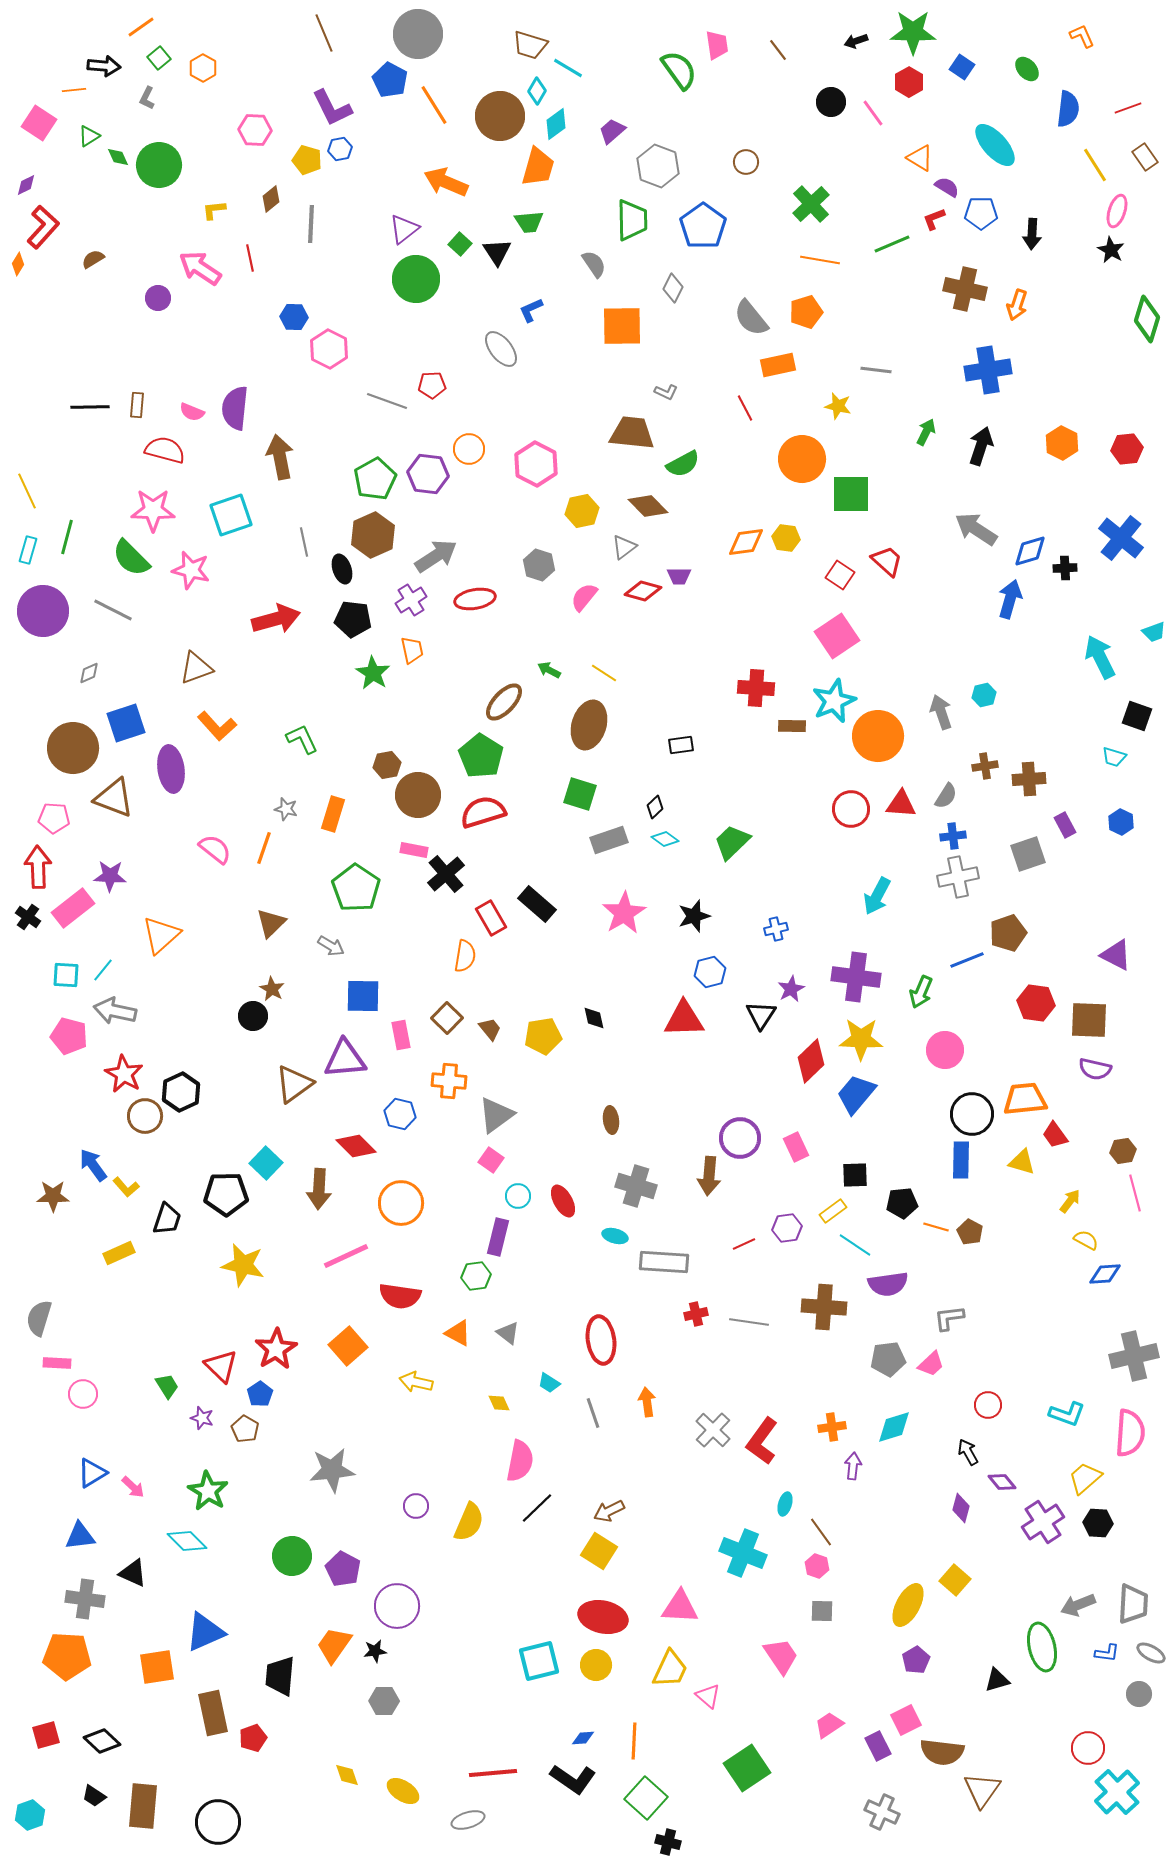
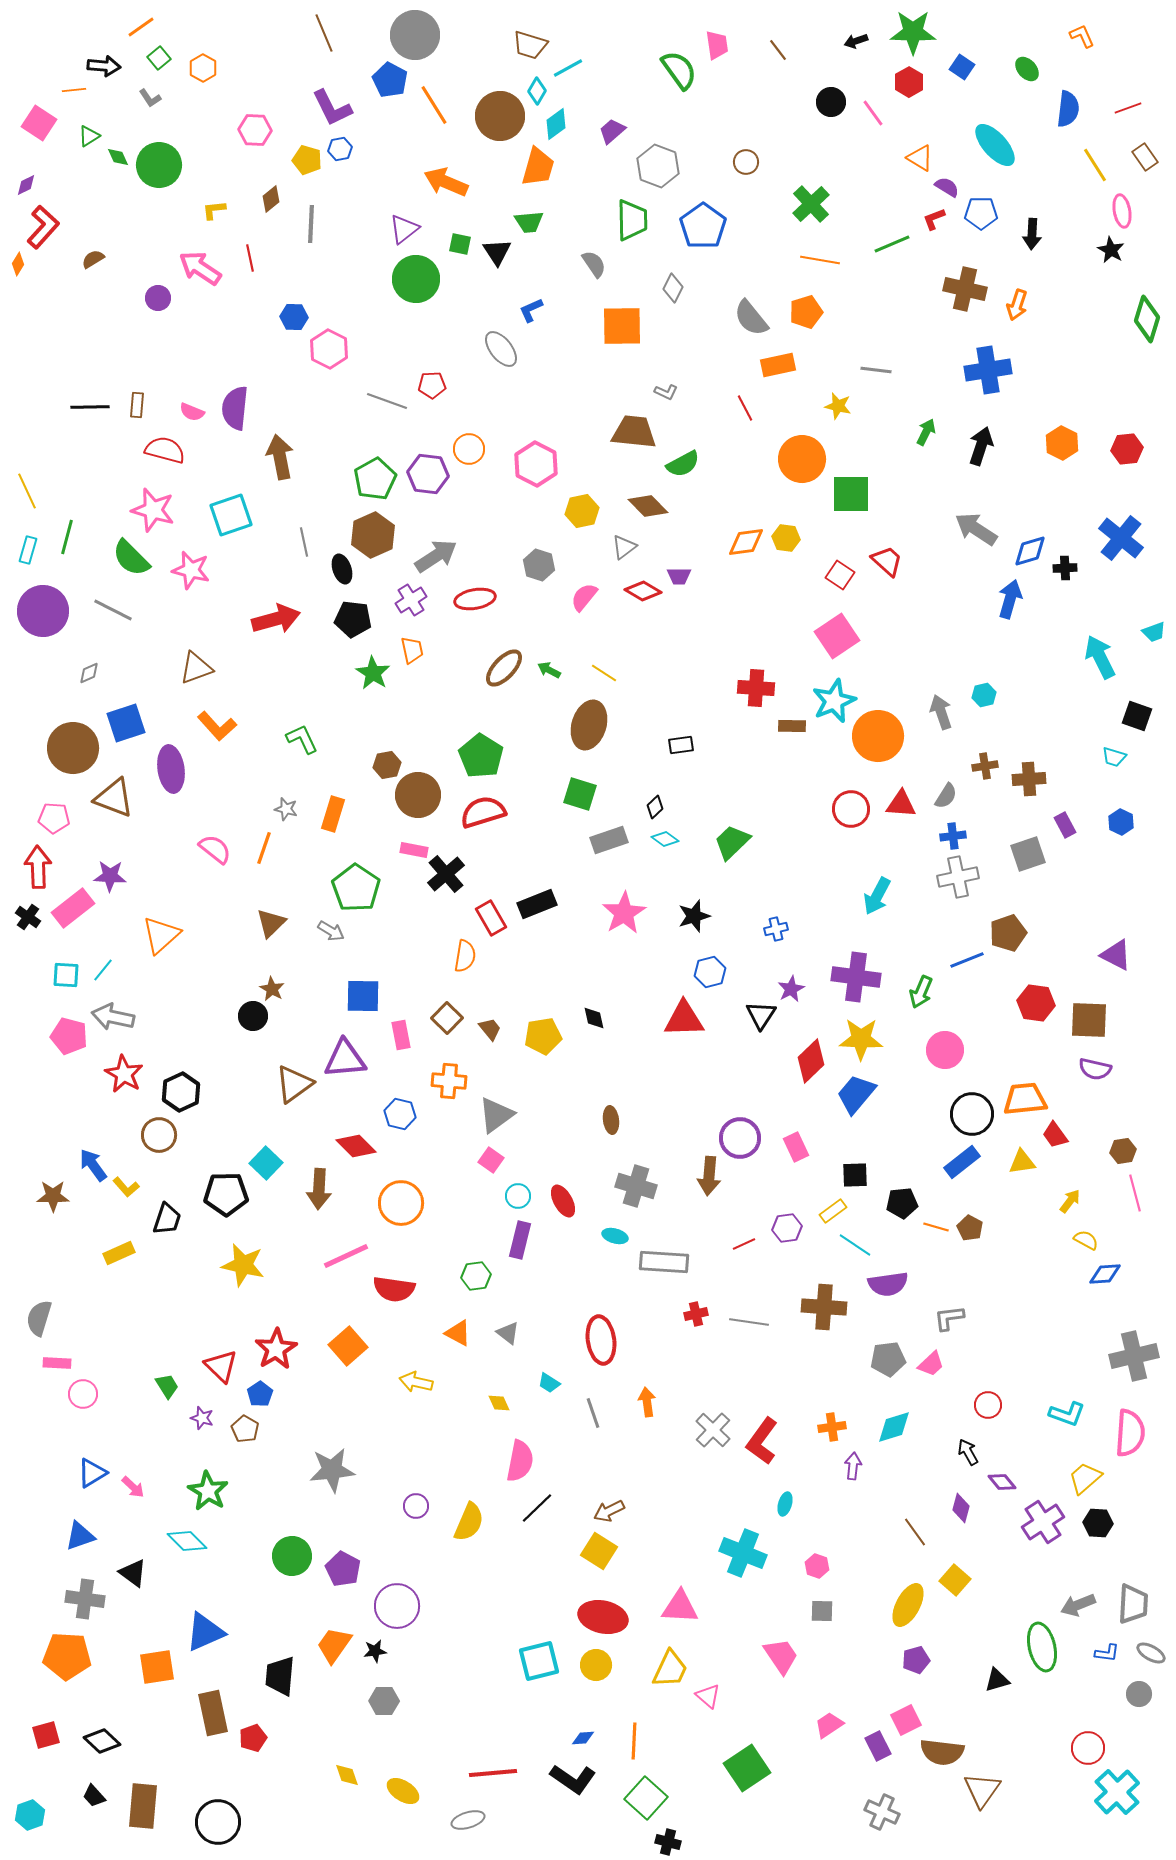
gray circle at (418, 34): moved 3 px left, 1 px down
cyan line at (568, 68): rotated 60 degrees counterclockwise
gray L-shape at (147, 98): moved 3 px right; rotated 60 degrees counterclockwise
pink ellipse at (1117, 211): moved 5 px right; rotated 28 degrees counterclockwise
green square at (460, 244): rotated 30 degrees counterclockwise
brown trapezoid at (632, 433): moved 2 px right, 1 px up
pink star at (153, 510): rotated 15 degrees clockwise
red diamond at (643, 591): rotated 15 degrees clockwise
brown ellipse at (504, 702): moved 34 px up
black rectangle at (537, 904): rotated 63 degrees counterclockwise
gray arrow at (331, 946): moved 15 px up
gray arrow at (115, 1011): moved 2 px left, 6 px down
brown circle at (145, 1116): moved 14 px right, 19 px down
blue rectangle at (961, 1160): moved 1 px right, 2 px down; rotated 51 degrees clockwise
yellow triangle at (1022, 1162): rotated 24 degrees counterclockwise
brown pentagon at (970, 1232): moved 4 px up
purple rectangle at (498, 1237): moved 22 px right, 3 px down
red semicircle at (400, 1296): moved 6 px left, 7 px up
brown line at (821, 1532): moved 94 px right
blue triangle at (80, 1536): rotated 12 degrees counterclockwise
black triangle at (133, 1573): rotated 12 degrees clockwise
purple pentagon at (916, 1660): rotated 16 degrees clockwise
black trapezoid at (94, 1796): rotated 15 degrees clockwise
